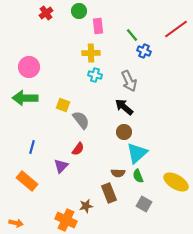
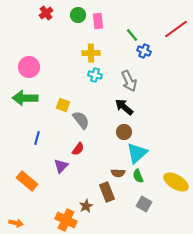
green circle: moved 1 px left, 4 px down
pink rectangle: moved 5 px up
blue line: moved 5 px right, 9 px up
brown rectangle: moved 2 px left, 1 px up
brown star: rotated 16 degrees counterclockwise
